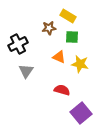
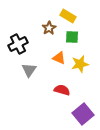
brown star: rotated 24 degrees counterclockwise
orange triangle: moved 1 px down
yellow star: rotated 24 degrees counterclockwise
gray triangle: moved 3 px right, 1 px up
purple square: moved 2 px right, 1 px down
